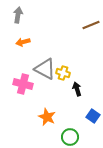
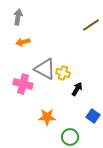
gray arrow: moved 2 px down
brown line: rotated 12 degrees counterclockwise
black arrow: rotated 48 degrees clockwise
orange star: rotated 24 degrees counterclockwise
